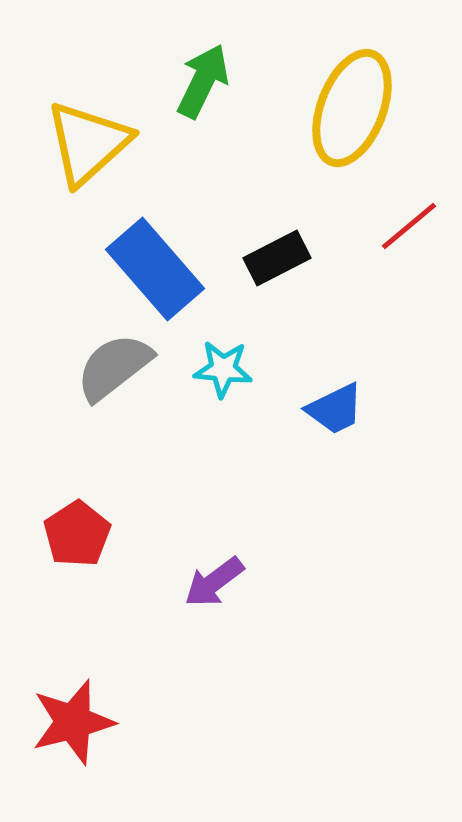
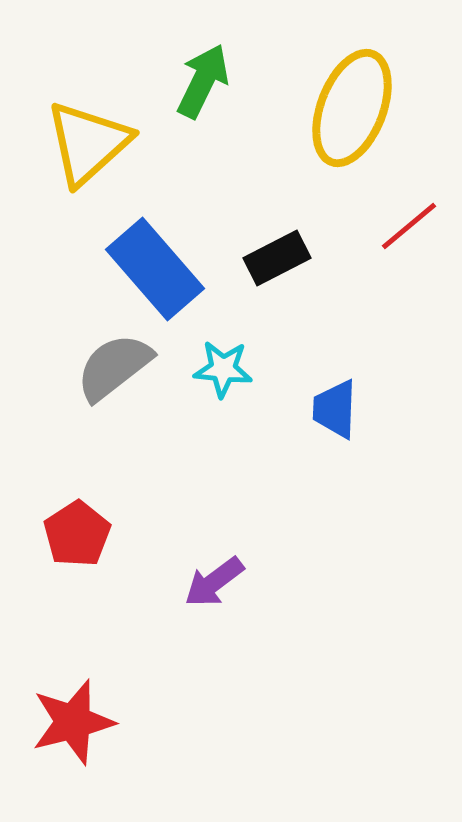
blue trapezoid: rotated 118 degrees clockwise
